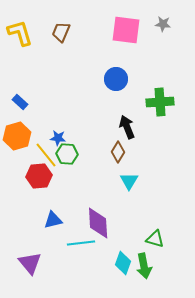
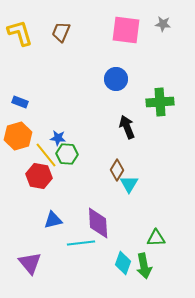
blue rectangle: rotated 21 degrees counterclockwise
orange hexagon: moved 1 px right
brown diamond: moved 1 px left, 18 px down
red hexagon: rotated 15 degrees clockwise
cyan triangle: moved 3 px down
green triangle: moved 1 px right, 1 px up; rotated 18 degrees counterclockwise
